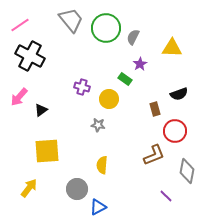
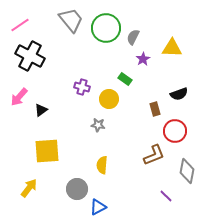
purple star: moved 3 px right, 5 px up
